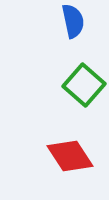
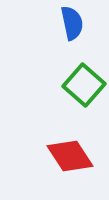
blue semicircle: moved 1 px left, 2 px down
